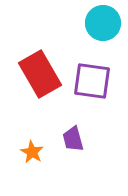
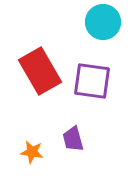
cyan circle: moved 1 px up
red rectangle: moved 3 px up
orange star: rotated 20 degrees counterclockwise
